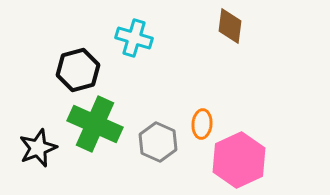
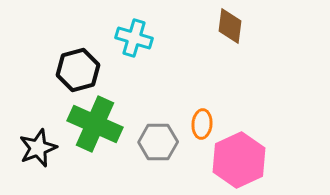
gray hexagon: rotated 24 degrees counterclockwise
